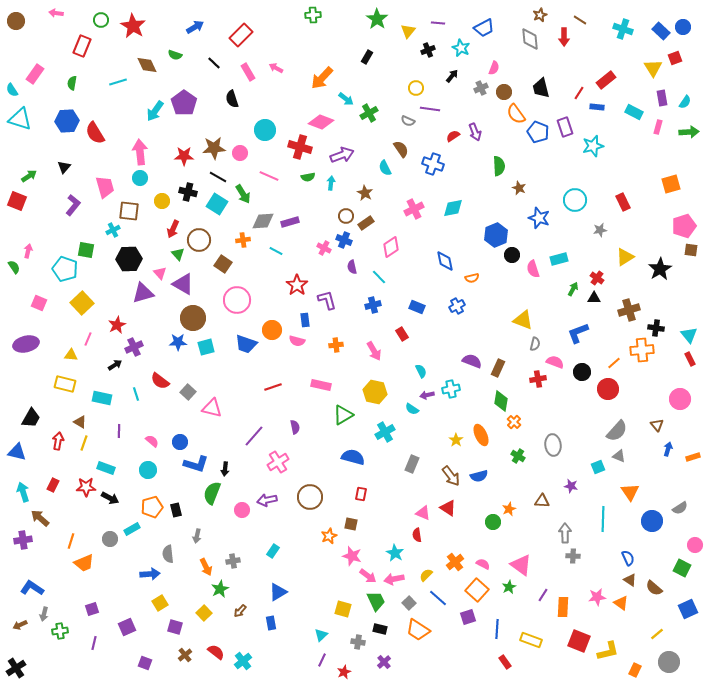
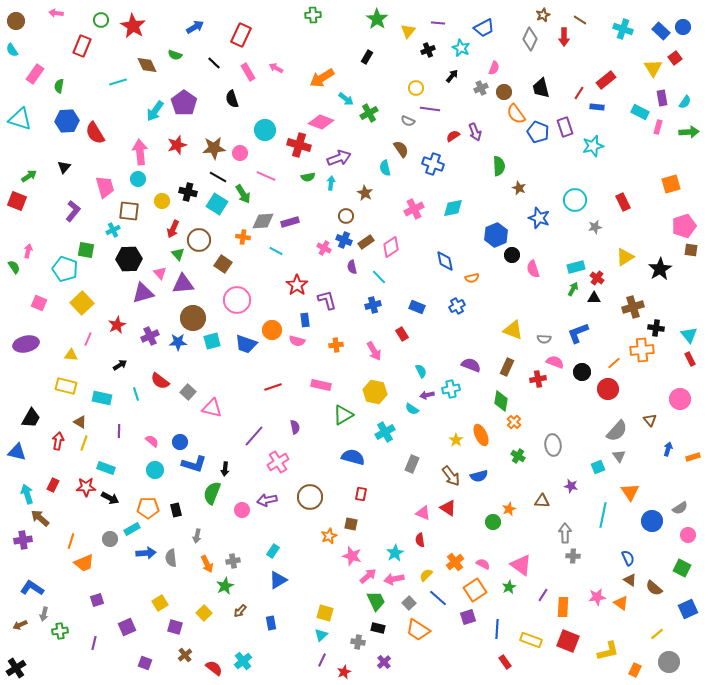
brown star at (540, 15): moved 3 px right
red rectangle at (241, 35): rotated 20 degrees counterclockwise
gray diamond at (530, 39): rotated 30 degrees clockwise
red square at (675, 58): rotated 16 degrees counterclockwise
orange arrow at (322, 78): rotated 15 degrees clockwise
green semicircle at (72, 83): moved 13 px left, 3 px down
cyan semicircle at (12, 90): moved 40 px up
cyan rectangle at (634, 112): moved 6 px right
red cross at (300, 147): moved 1 px left, 2 px up
purple arrow at (342, 155): moved 3 px left, 3 px down
red star at (184, 156): moved 7 px left, 11 px up; rotated 18 degrees counterclockwise
cyan semicircle at (385, 168): rotated 14 degrees clockwise
pink line at (269, 176): moved 3 px left
cyan circle at (140, 178): moved 2 px left, 1 px down
purple L-shape at (73, 205): moved 6 px down
brown rectangle at (366, 223): moved 19 px down
gray star at (600, 230): moved 5 px left, 3 px up
orange cross at (243, 240): moved 3 px up; rotated 16 degrees clockwise
cyan rectangle at (559, 259): moved 17 px right, 8 px down
purple triangle at (183, 284): rotated 35 degrees counterclockwise
brown cross at (629, 310): moved 4 px right, 3 px up
yellow triangle at (523, 320): moved 10 px left, 10 px down
gray semicircle at (535, 344): moved 9 px right, 5 px up; rotated 80 degrees clockwise
purple cross at (134, 347): moved 16 px right, 11 px up
cyan square at (206, 347): moved 6 px right, 6 px up
purple semicircle at (472, 361): moved 1 px left, 4 px down
black arrow at (115, 365): moved 5 px right
brown rectangle at (498, 368): moved 9 px right, 1 px up
yellow rectangle at (65, 384): moved 1 px right, 2 px down
brown triangle at (657, 425): moved 7 px left, 5 px up
gray triangle at (619, 456): rotated 32 degrees clockwise
blue L-shape at (196, 464): moved 2 px left
cyan circle at (148, 470): moved 7 px right
cyan arrow at (23, 492): moved 4 px right, 2 px down
orange pentagon at (152, 507): moved 4 px left, 1 px down; rotated 15 degrees clockwise
cyan line at (603, 519): moved 4 px up; rotated 10 degrees clockwise
red semicircle at (417, 535): moved 3 px right, 5 px down
pink circle at (695, 545): moved 7 px left, 10 px up
cyan star at (395, 553): rotated 12 degrees clockwise
gray semicircle at (168, 554): moved 3 px right, 4 px down
orange arrow at (206, 567): moved 1 px right, 3 px up
blue arrow at (150, 574): moved 4 px left, 21 px up
pink arrow at (368, 576): rotated 78 degrees counterclockwise
green star at (220, 589): moved 5 px right, 3 px up
orange square at (477, 590): moved 2 px left; rotated 15 degrees clockwise
blue triangle at (278, 592): moved 12 px up
purple square at (92, 609): moved 5 px right, 9 px up
yellow square at (343, 609): moved 18 px left, 4 px down
black rectangle at (380, 629): moved 2 px left, 1 px up
red square at (579, 641): moved 11 px left
red semicircle at (216, 652): moved 2 px left, 16 px down
